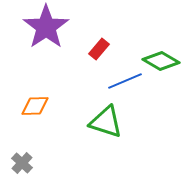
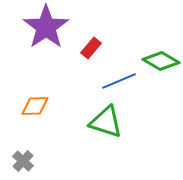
red rectangle: moved 8 px left, 1 px up
blue line: moved 6 px left
gray cross: moved 1 px right, 2 px up
